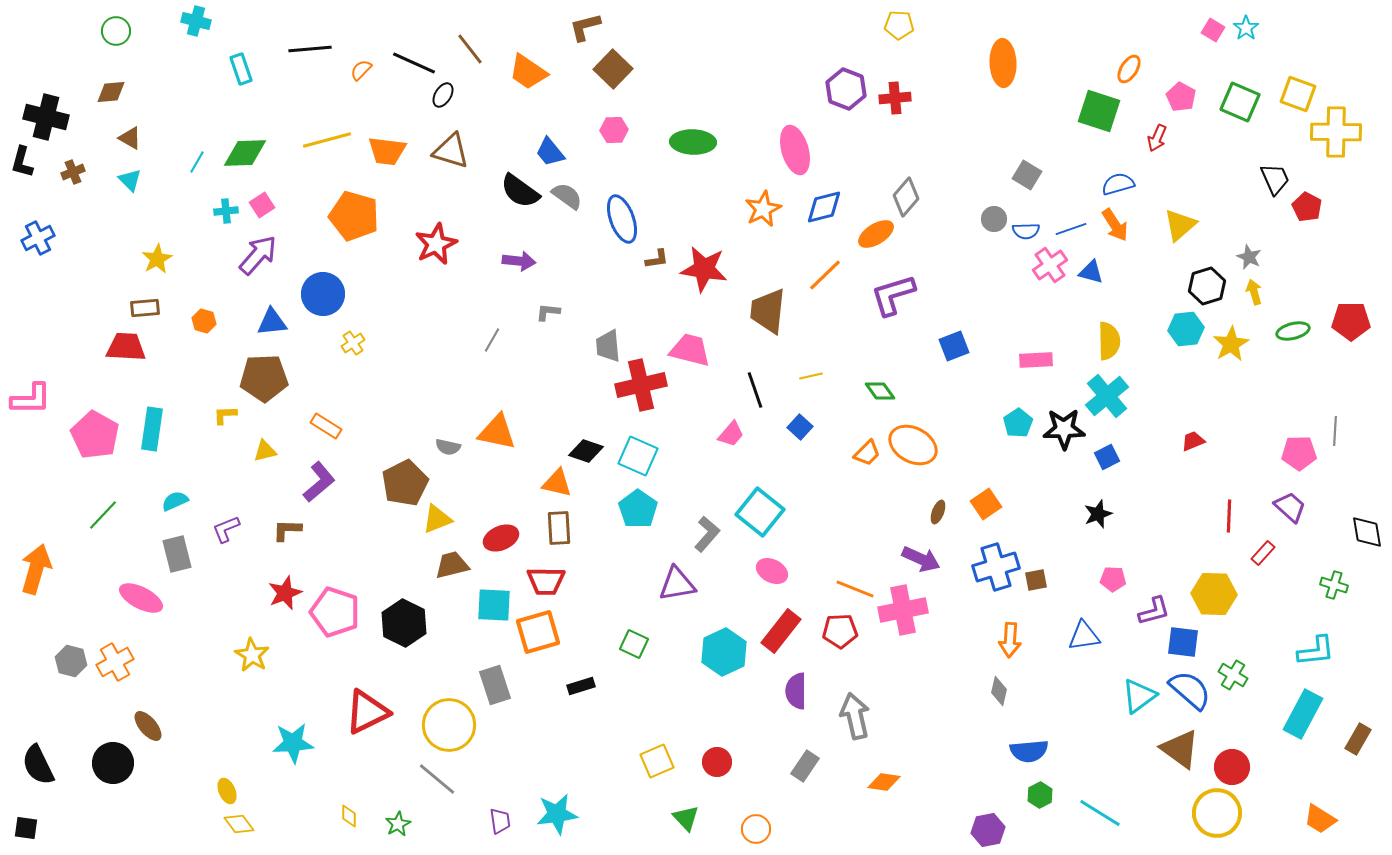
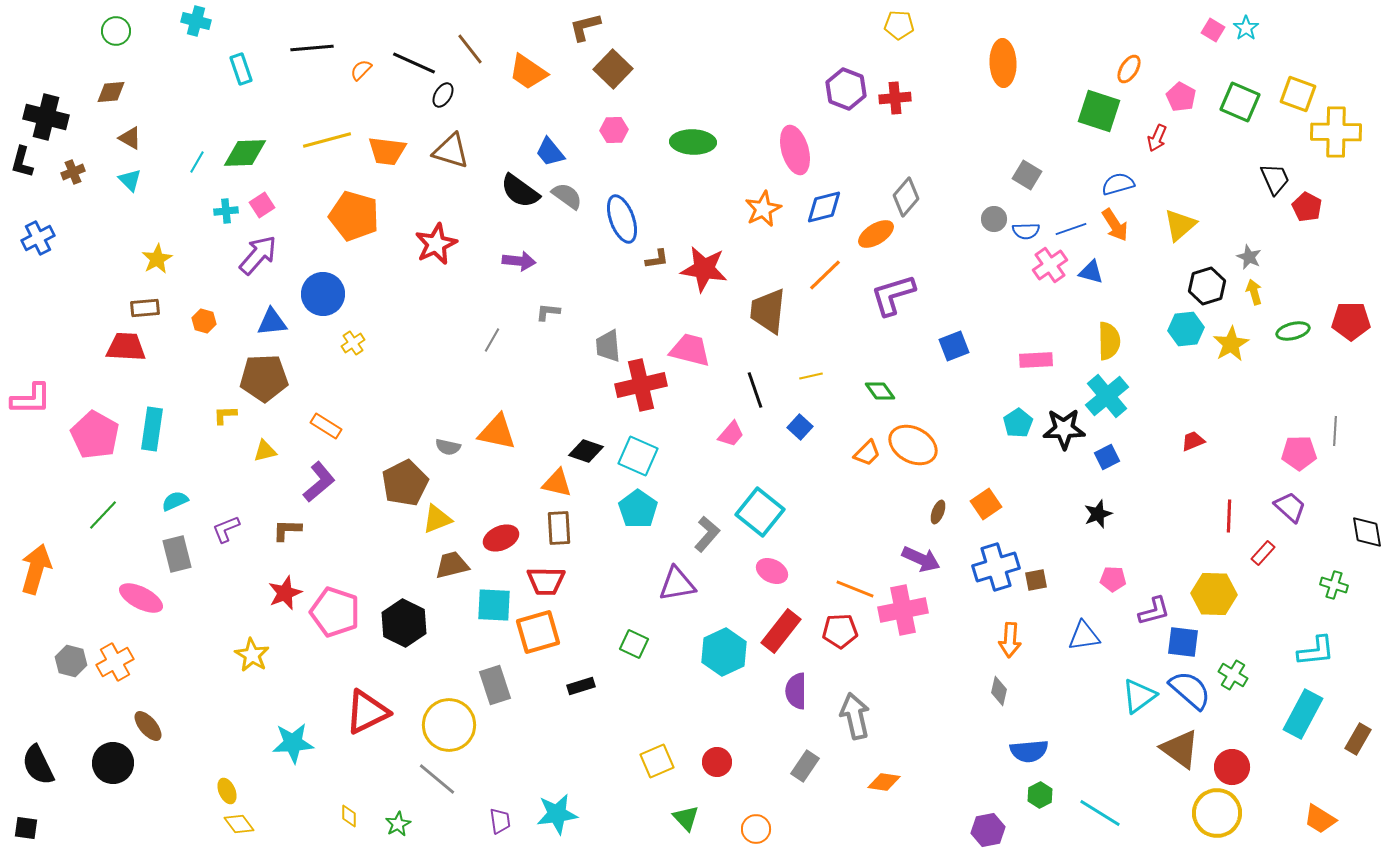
black line at (310, 49): moved 2 px right, 1 px up
